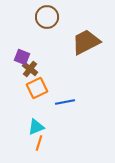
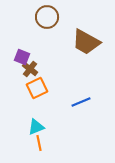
brown trapezoid: rotated 124 degrees counterclockwise
blue line: moved 16 px right; rotated 12 degrees counterclockwise
orange line: rotated 28 degrees counterclockwise
